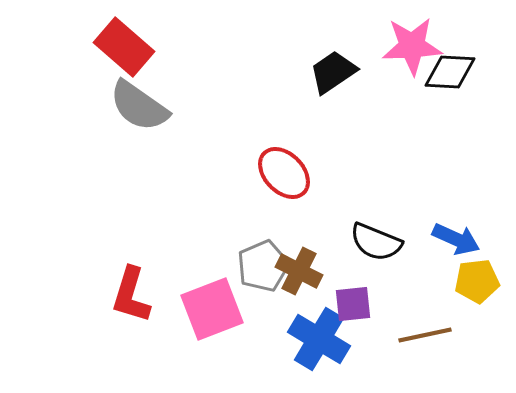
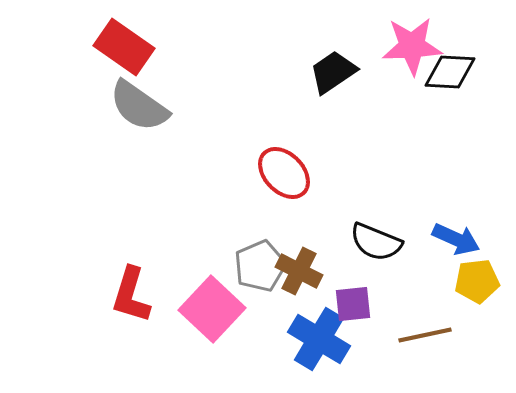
red rectangle: rotated 6 degrees counterclockwise
gray pentagon: moved 3 px left
pink square: rotated 26 degrees counterclockwise
